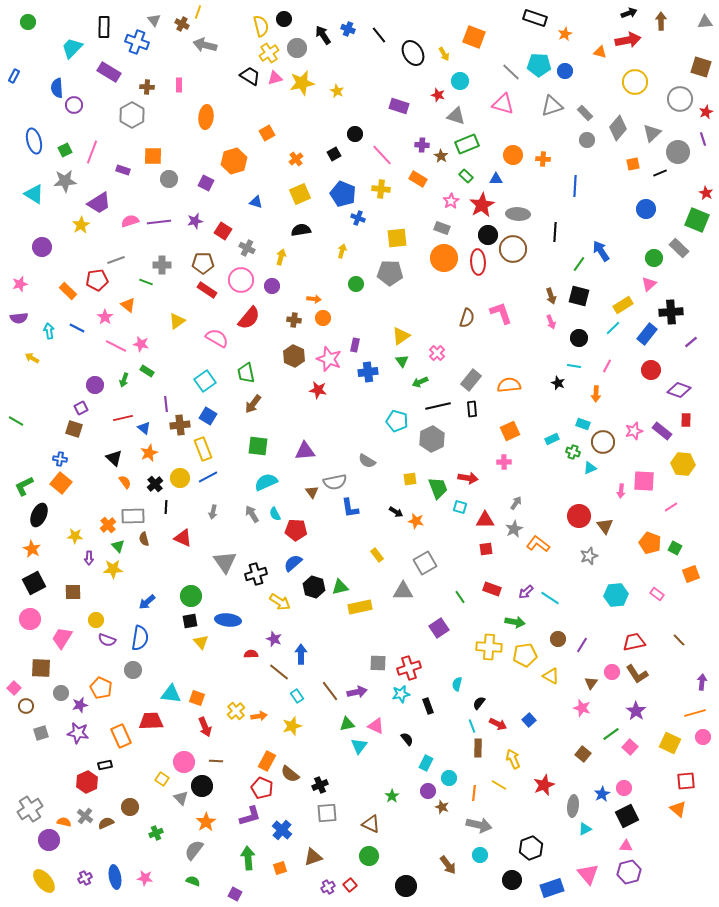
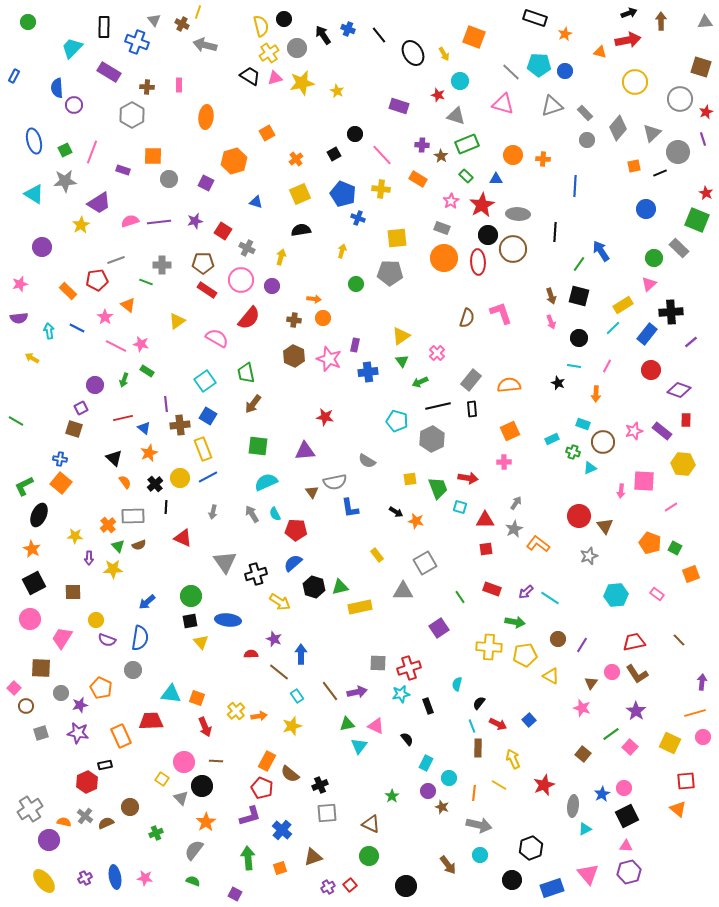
orange square at (633, 164): moved 1 px right, 2 px down
red star at (318, 390): moved 7 px right, 27 px down
brown semicircle at (144, 539): moved 5 px left, 6 px down; rotated 96 degrees counterclockwise
